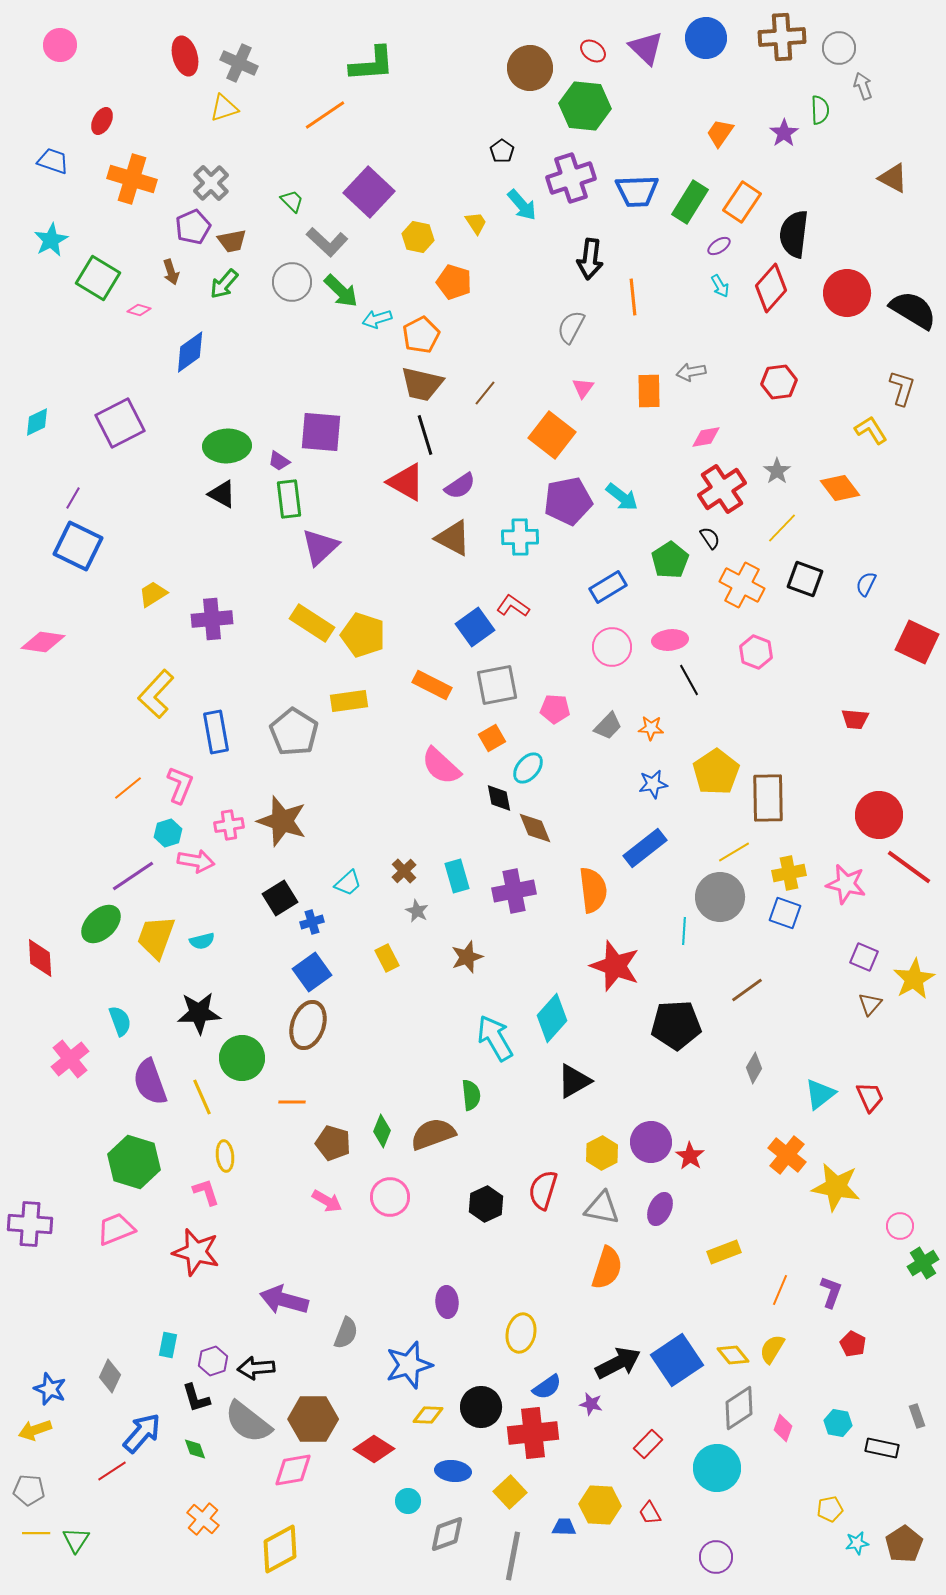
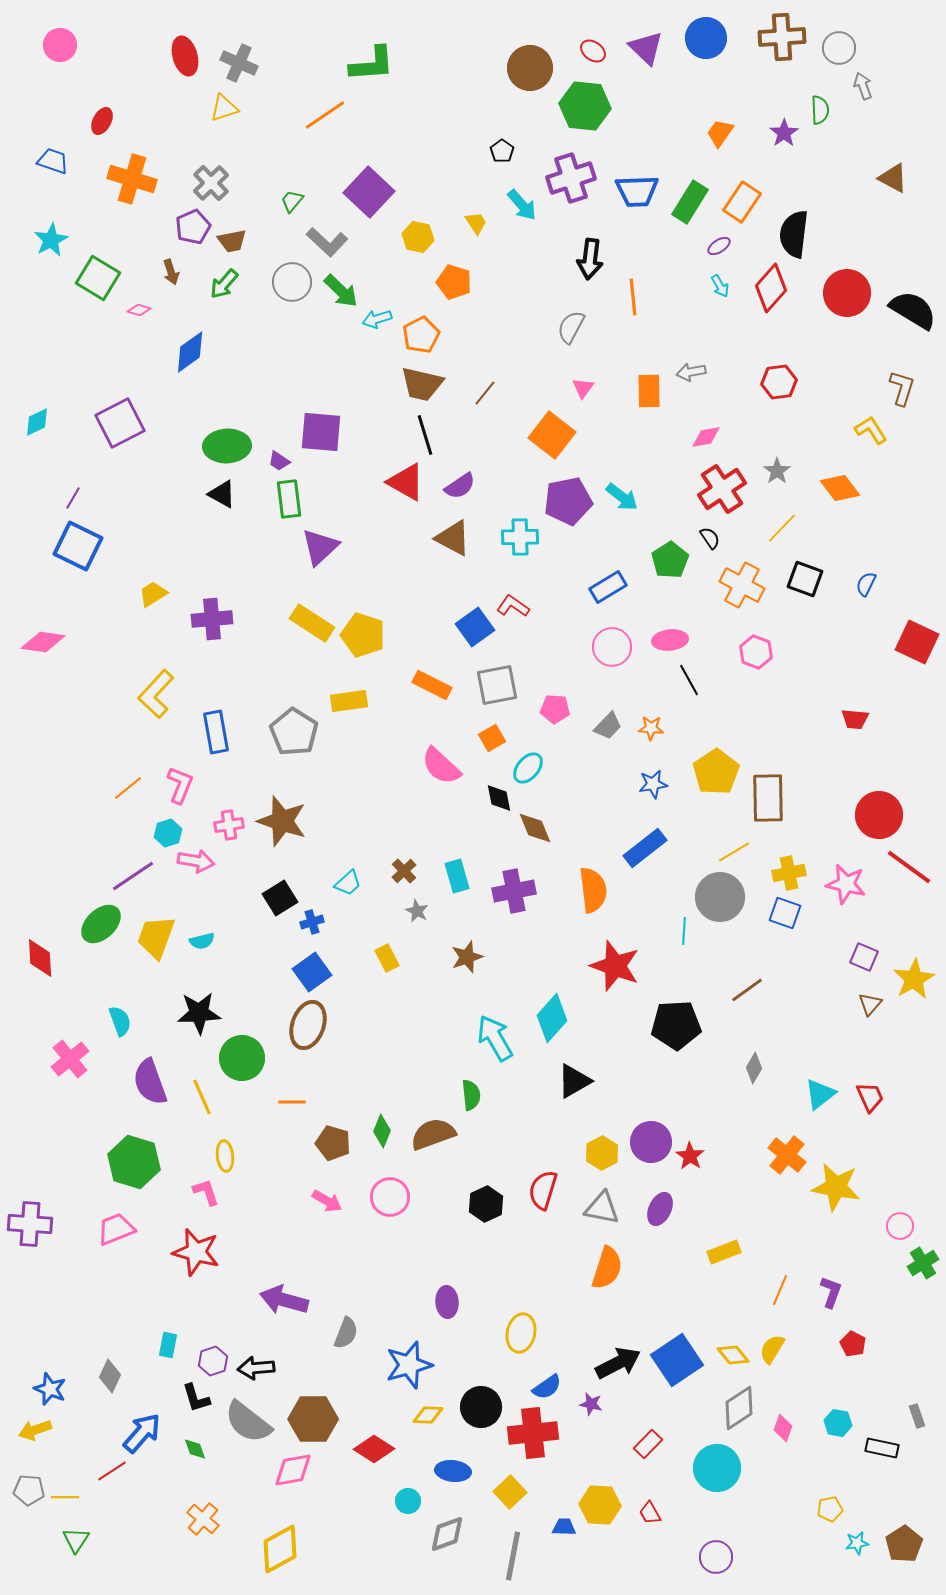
green trapezoid at (292, 201): rotated 95 degrees counterclockwise
yellow line at (36, 1533): moved 29 px right, 36 px up
